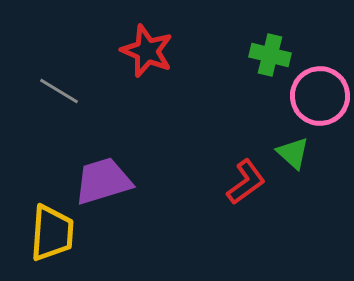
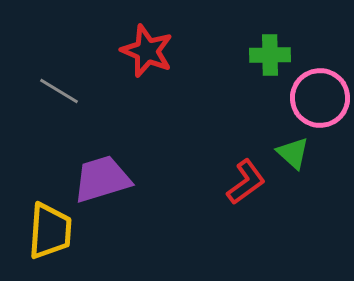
green cross: rotated 15 degrees counterclockwise
pink circle: moved 2 px down
purple trapezoid: moved 1 px left, 2 px up
yellow trapezoid: moved 2 px left, 2 px up
